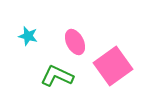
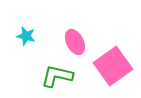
cyan star: moved 2 px left
green L-shape: rotated 12 degrees counterclockwise
